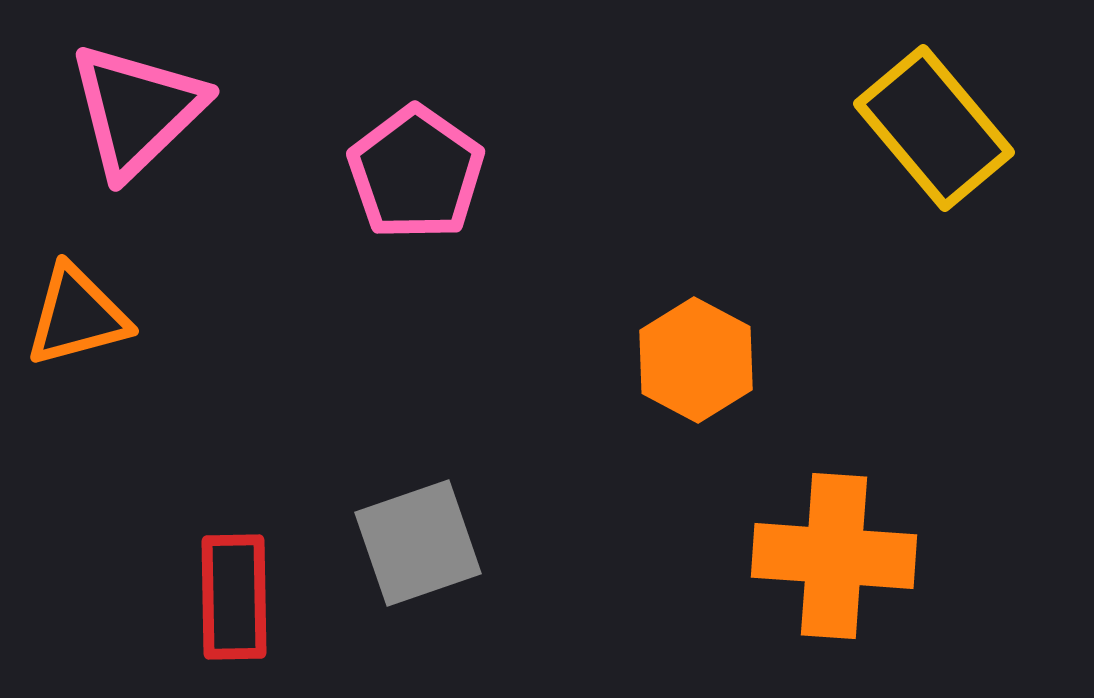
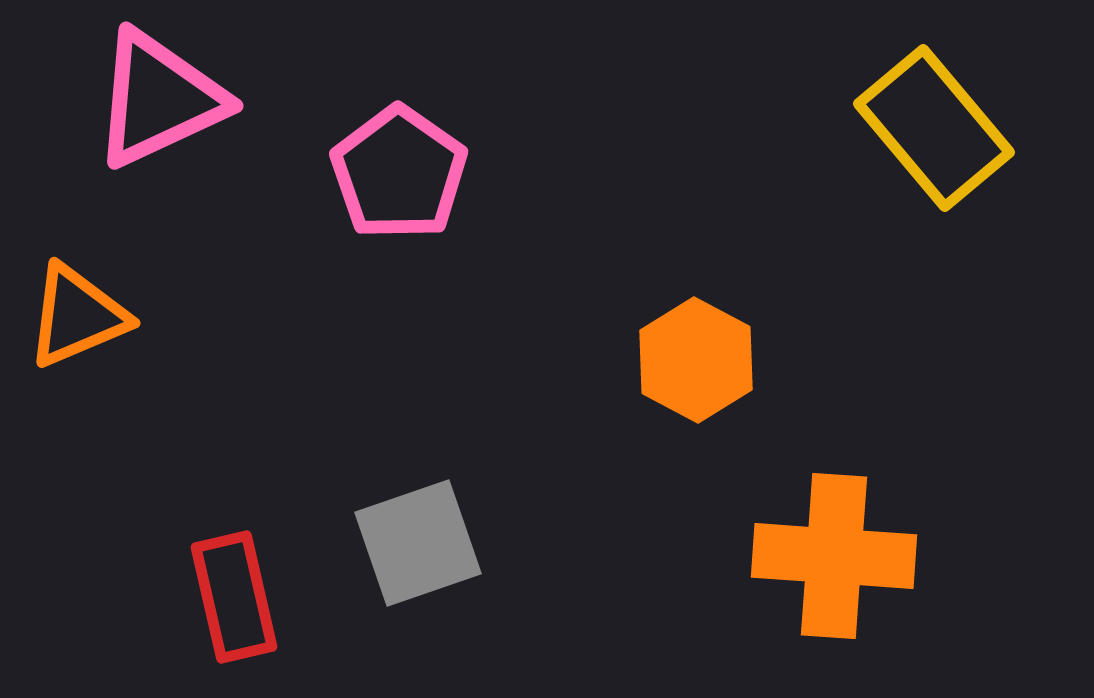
pink triangle: moved 22 px right, 11 px up; rotated 19 degrees clockwise
pink pentagon: moved 17 px left
orange triangle: rotated 8 degrees counterclockwise
red rectangle: rotated 12 degrees counterclockwise
